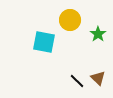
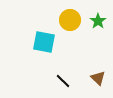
green star: moved 13 px up
black line: moved 14 px left
